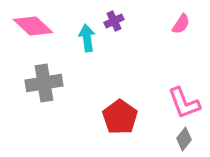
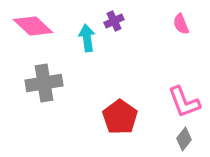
pink semicircle: rotated 125 degrees clockwise
pink L-shape: moved 1 px up
